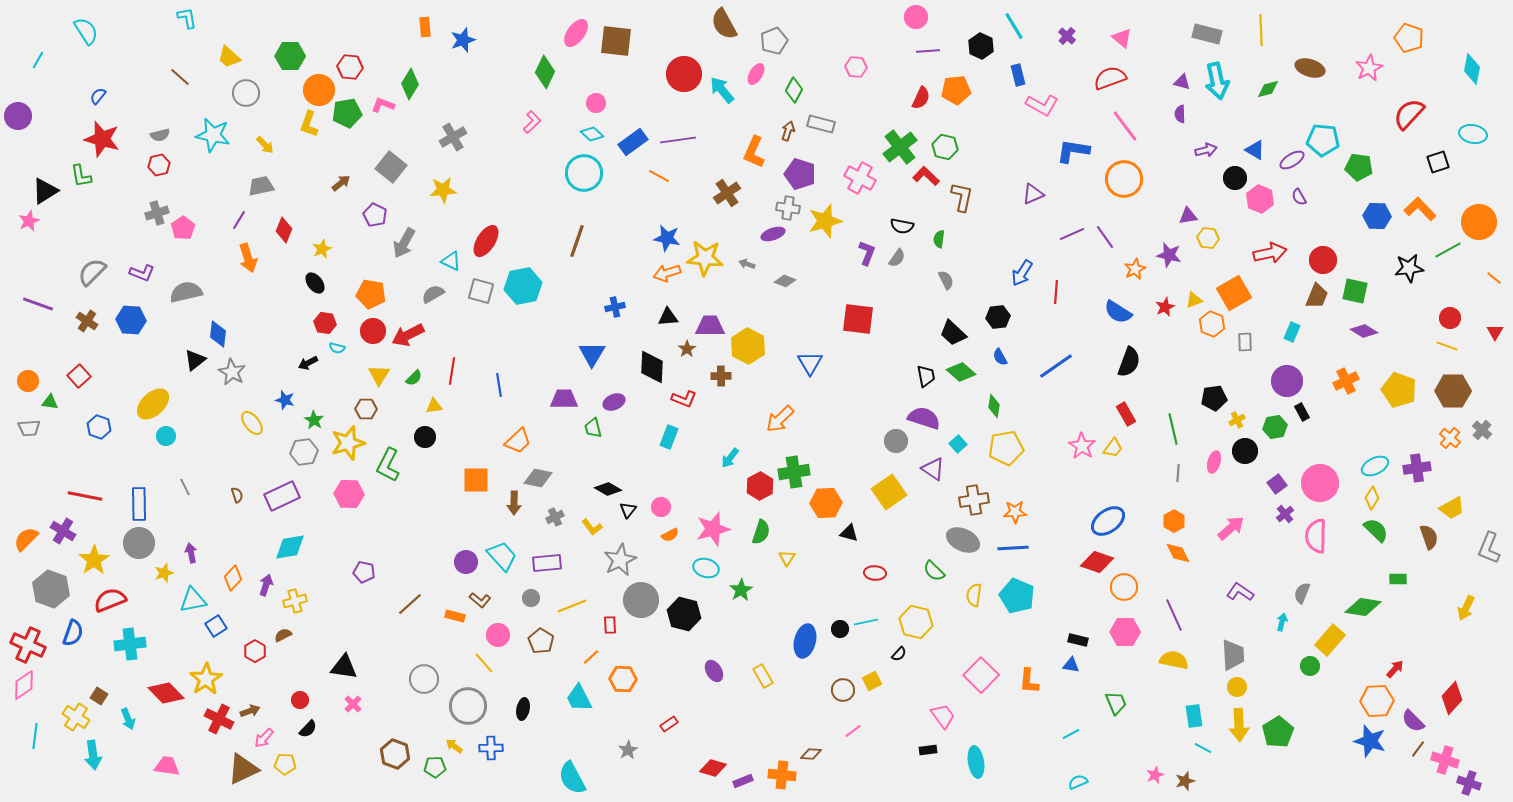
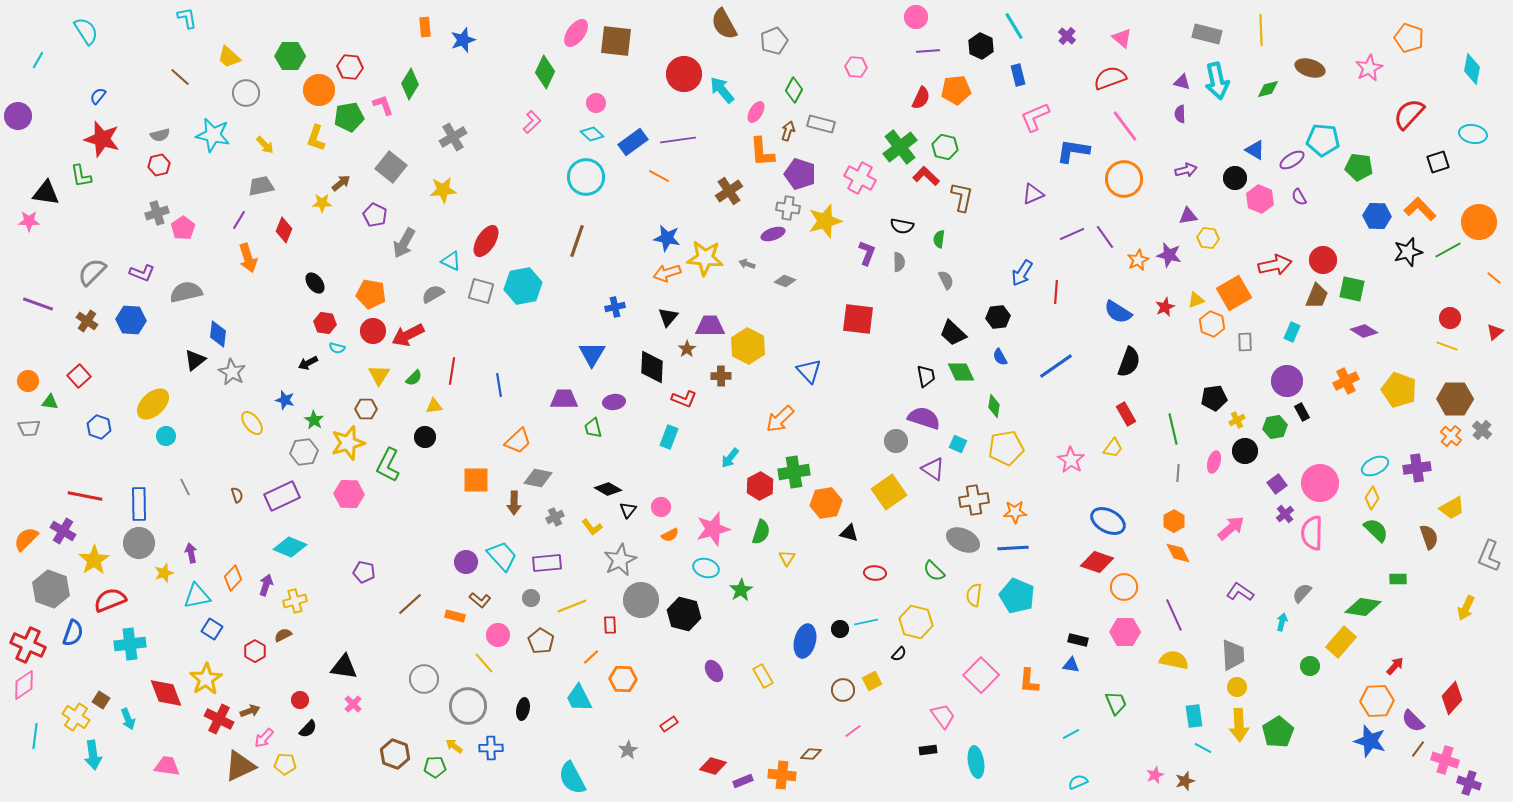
pink ellipse at (756, 74): moved 38 px down
pink L-shape at (383, 105): rotated 50 degrees clockwise
pink L-shape at (1042, 105): moved 7 px left, 12 px down; rotated 128 degrees clockwise
green pentagon at (347, 113): moved 2 px right, 4 px down
yellow L-shape at (309, 124): moved 7 px right, 14 px down
purple arrow at (1206, 150): moved 20 px left, 20 px down
orange L-shape at (754, 152): moved 8 px right; rotated 28 degrees counterclockwise
cyan circle at (584, 173): moved 2 px right, 4 px down
black triangle at (45, 191): moved 1 px right, 2 px down; rotated 40 degrees clockwise
brown cross at (727, 193): moved 2 px right, 2 px up
pink star at (29, 221): rotated 25 degrees clockwise
yellow star at (322, 249): moved 46 px up; rotated 24 degrees clockwise
red arrow at (1270, 253): moved 5 px right, 12 px down
gray semicircle at (897, 258): moved 2 px right, 4 px down; rotated 36 degrees counterclockwise
black star at (1409, 268): moved 1 px left, 16 px up; rotated 8 degrees counterclockwise
orange star at (1135, 269): moved 3 px right, 9 px up
green square at (1355, 291): moved 3 px left, 2 px up
yellow triangle at (1194, 300): moved 2 px right
black triangle at (668, 317): rotated 45 degrees counterclockwise
red triangle at (1495, 332): rotated 18 degrees clockwise
blue triangle at (810, 363): moved 1 px left, 8 px down; rotated 12 degrees counterclockwise
green diamond at (961, 372): rotated 24 degrees clockwise
brown hexagon at (1453, 391): moved 2 px right, 8 px down
purple ellipse at (614, 402): rotated 15 degrees clockwise
orange cross at (1450, 438): moved 1 px right, 2 px up
cyan square at (958, 444): rotated 24 degrees counterclockwise
pink star at (1082, 446): moved 11 px left, 14 px down
orange hexagon at (826, 503): rotated 8 degrees counterclockwise
blue ellipse at (1108, 521): rotated 64 degrees clockwise
pink semicircle at (1316, 536): moved 4 px left, 3 px up
cyan diamond at (290, 547): rotated 32 degrees clockwise
gray L-shape at (1489, 548): moved 8 px down
gray semicircle at (1302, 593): rotated 20 degrees clockwise
cyan triangle at (193, 600): moved 4 px right, 4 px up
blue square at (216, 626): moved 4 px left, 3 px down; rotated 25 degrees counterclockwise
yellow rectangle at (1330, 640): moved 11 px right, 2 px down
red arrow at (1395, 669): moved 3 px up
red diamond at (166, 693): rotated 24 degrees clockwise
brown square at (99, 696): moved 2 px right, 4 px down
red diamond at (713, 768): moved 2 px up
brown triangle at (243, 769): moved 3 px left, 3 px up
